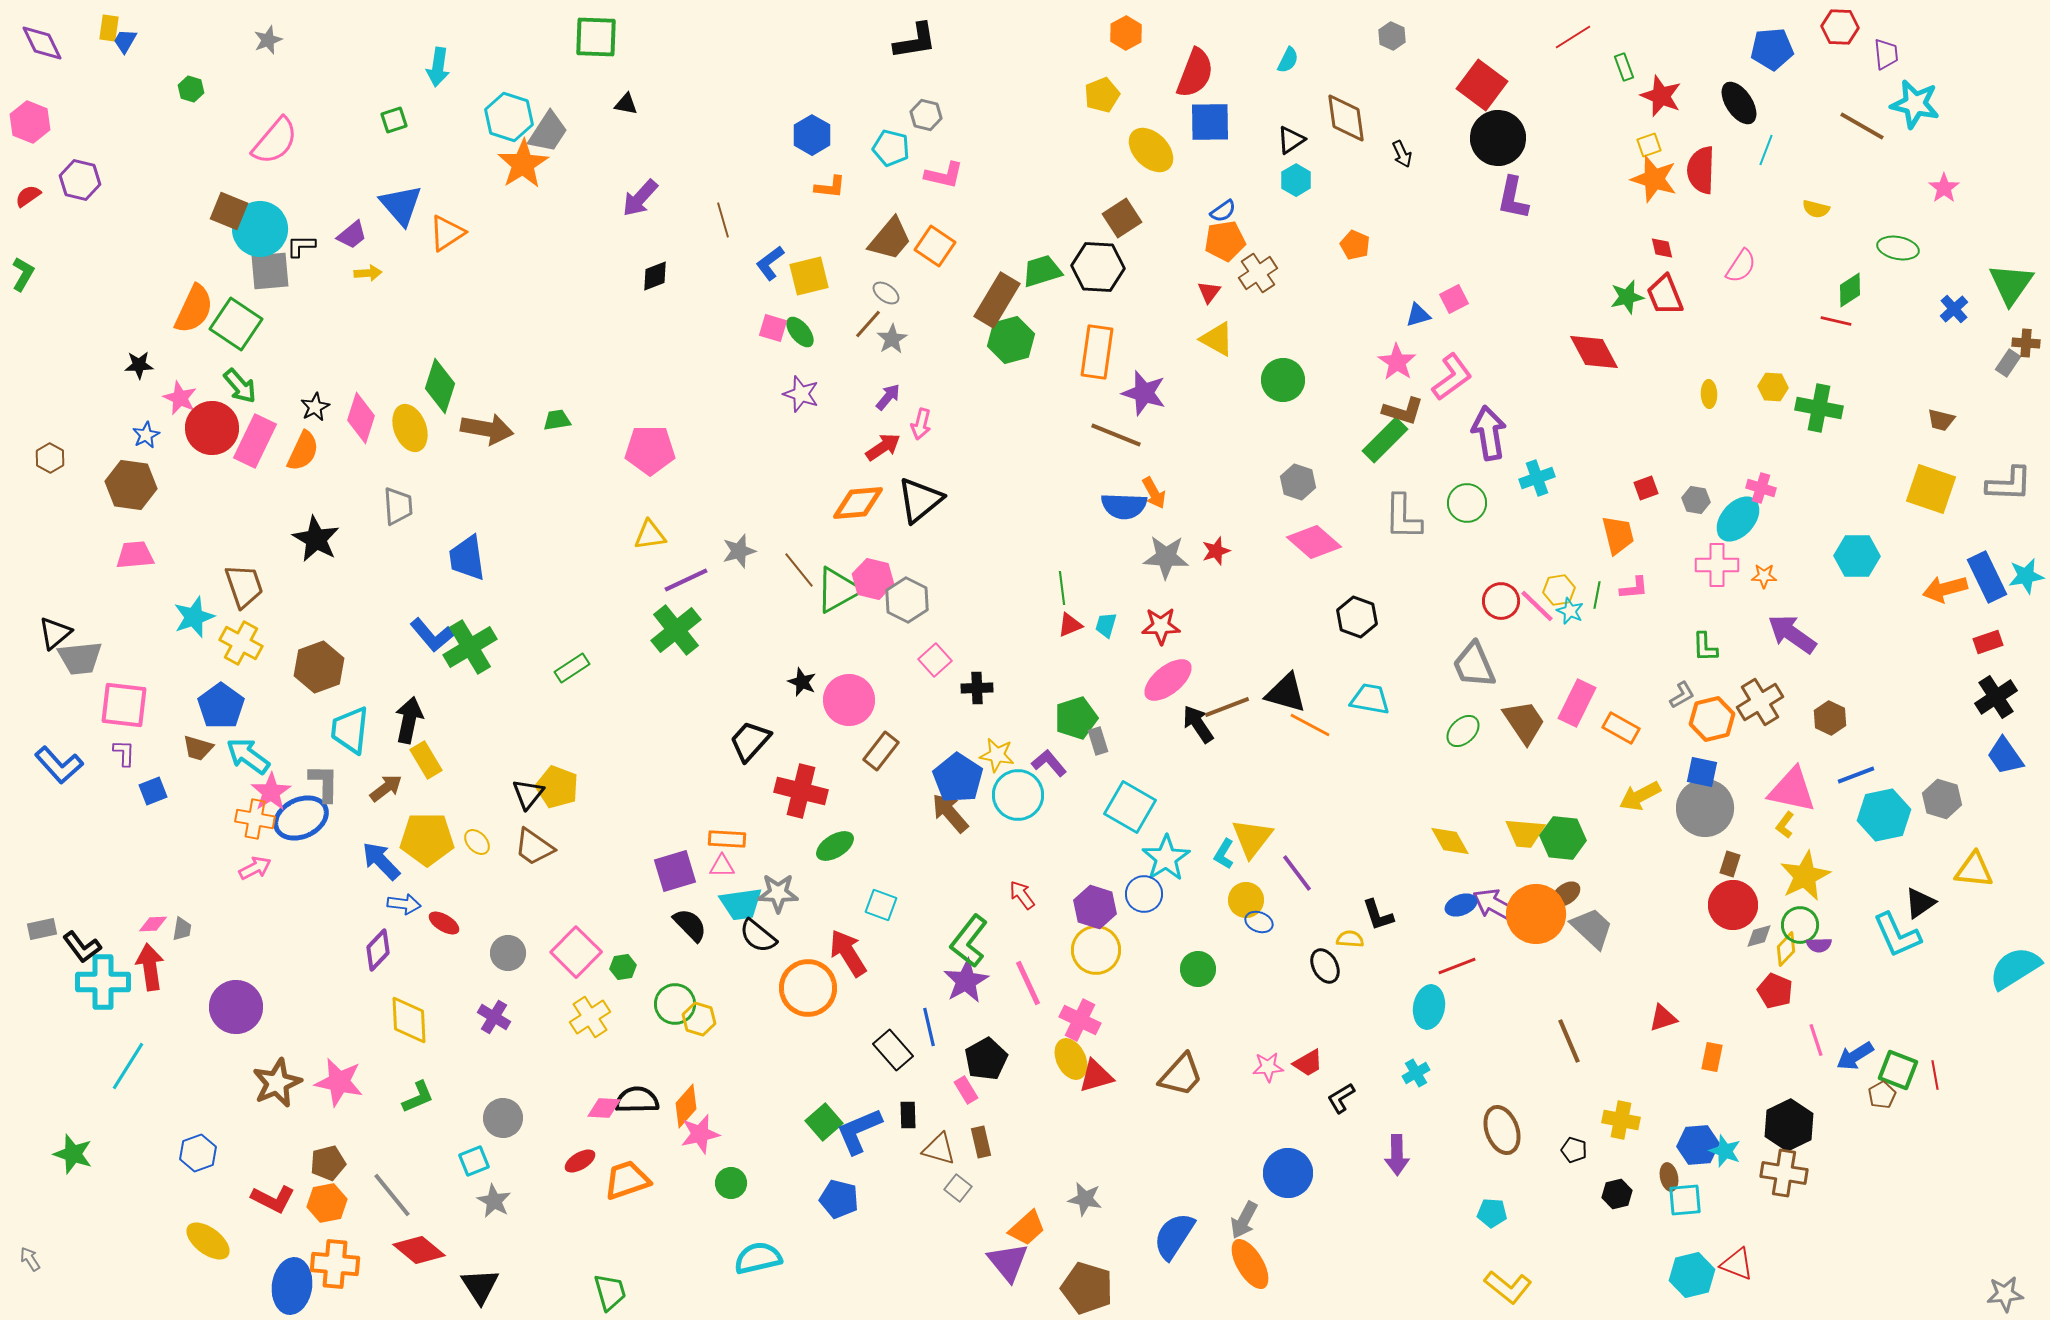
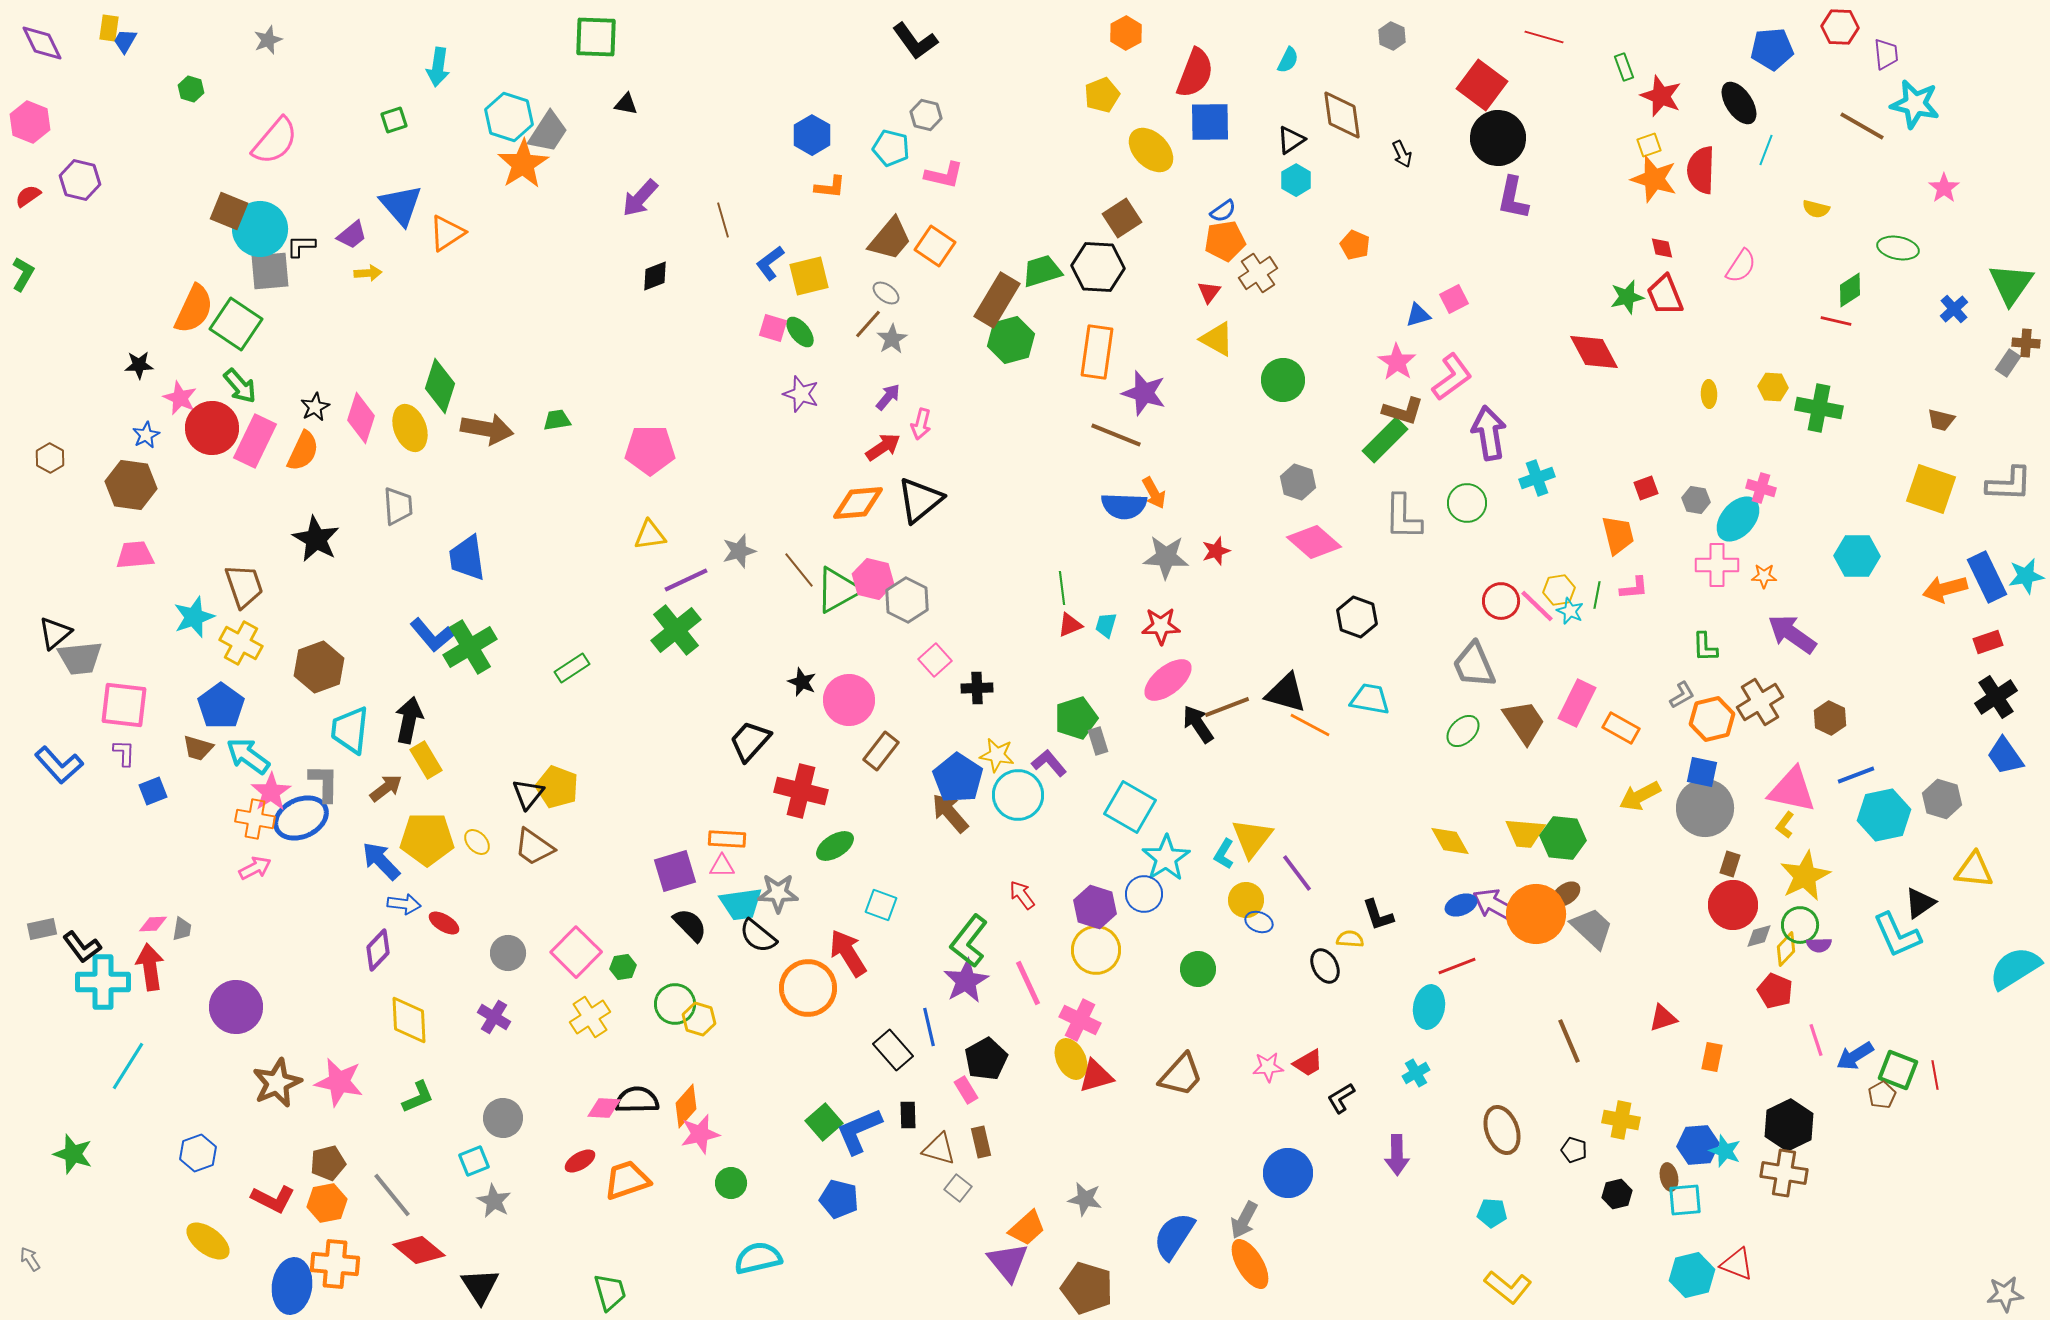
red line at (1573, 37): moved 29 px left; rotated 48 degrees clockwise
black L-shape at (915, 41): rotated 63 degrees clockwise
brown diamond at (1346, 118): moved 4 px left, 3 px up
